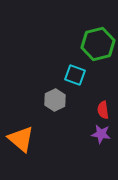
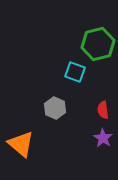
cyan square: moved 3 px up
gray hexagon: moved 8 px down; rotated 10 degrees counterclockwise
purple star: moved 2 px right, 4 px down; rotated 24 degrees clockwise
orange triangle: moved 5 px down
